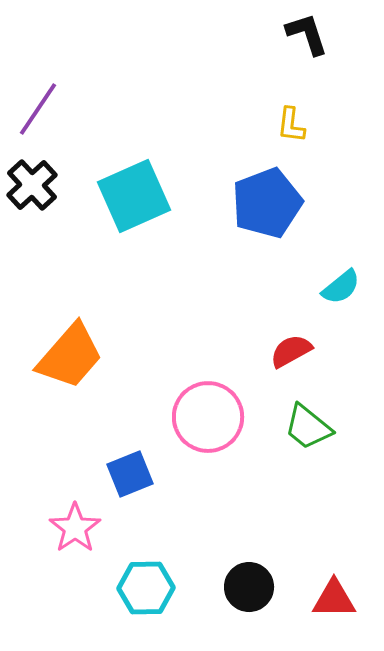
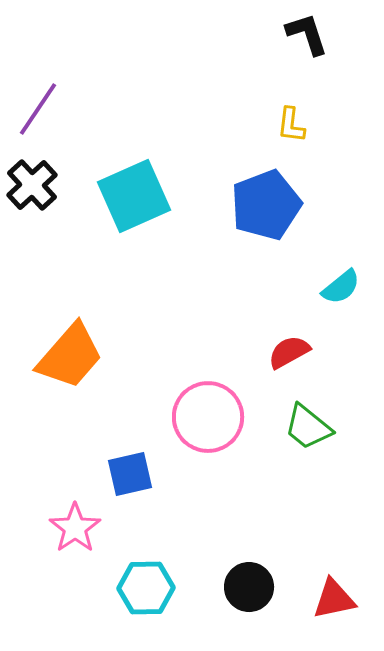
blue pentagon: moved 1 px left, 2 px down
red semicircle: moved 2 px left, 1 px down
blue square: rotated 9 degrees clockwise
red triangle: rotated 12 degrees counterclockwise
